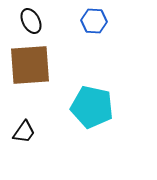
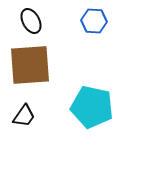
black trapezoid: moved 16 px up
